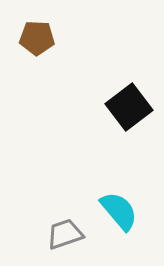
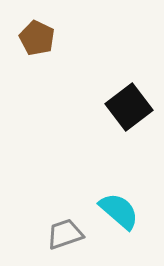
brown pentagon: rotated 24 degrees clockwise
cyan semicircle: rotated 9 degrees counterclockwise
